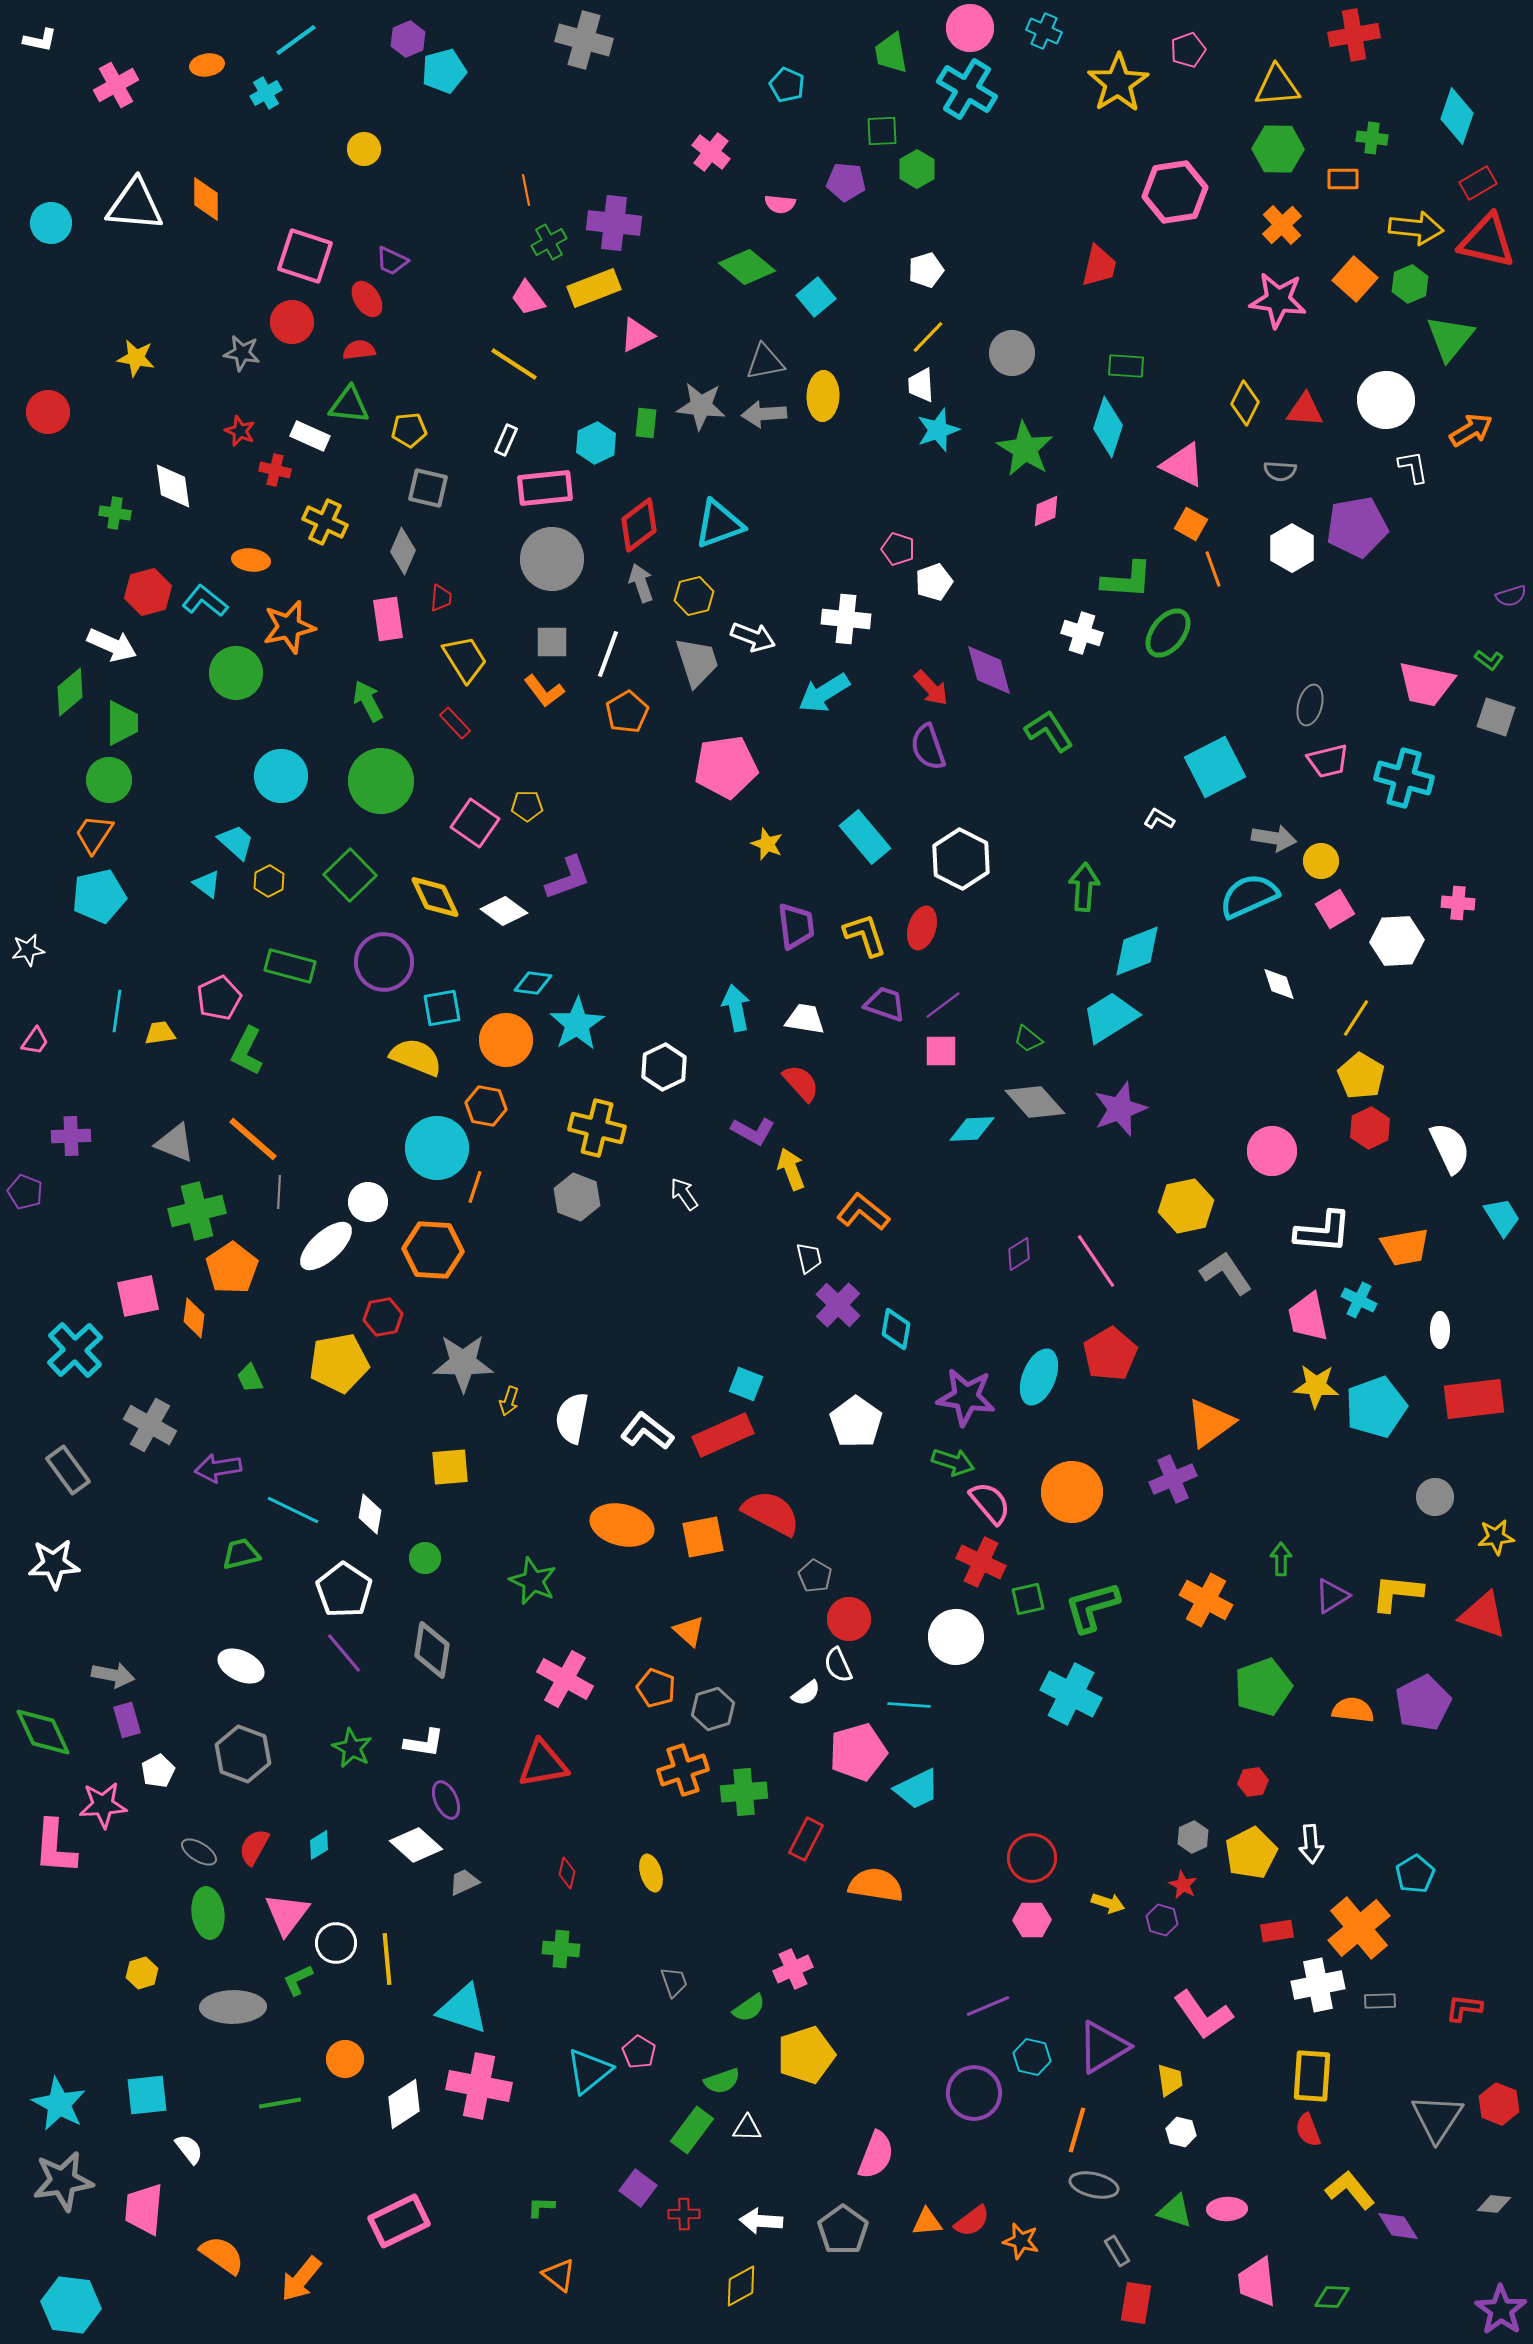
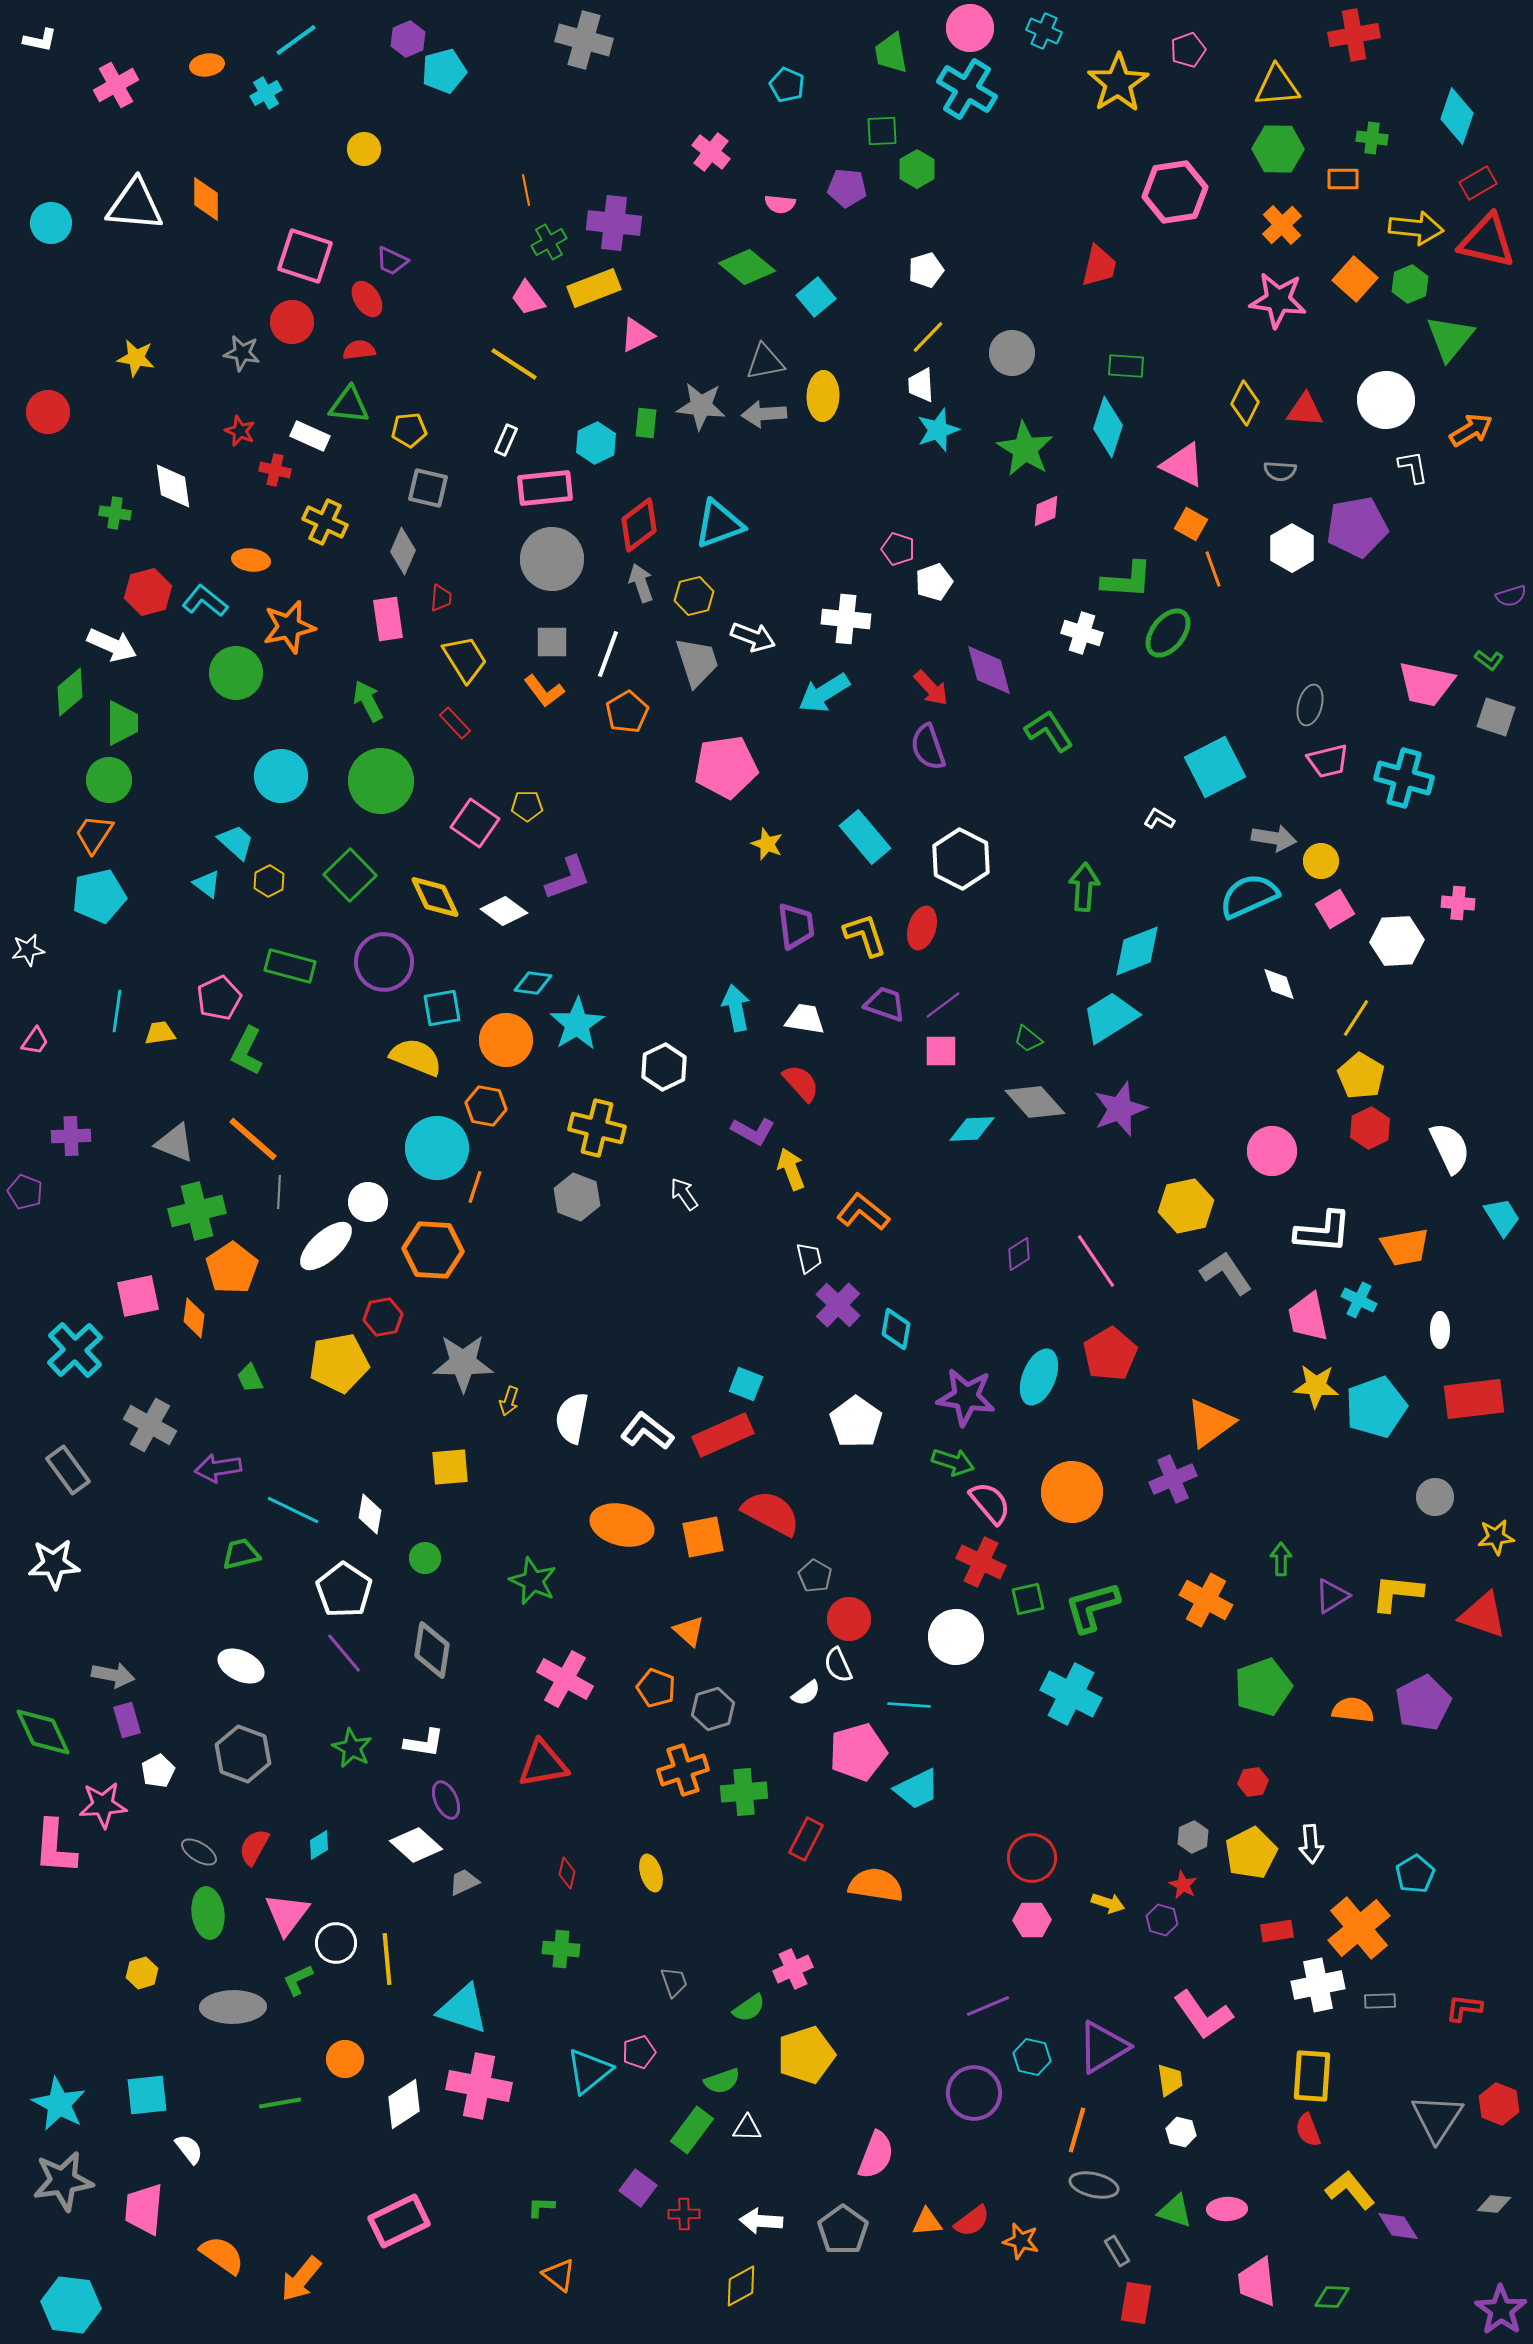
purple pentagon at (846, 182): moved 1 px right, 6 px down
pink pentagon at (639, 2052): rotated 24 degrees clockwise
